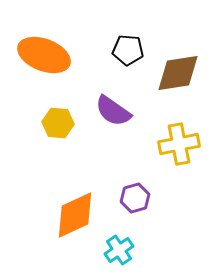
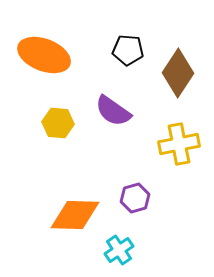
brown diamond: rotated 48 degrees counterclockwise
orange diamond: rotated 27 degrees clockwise
